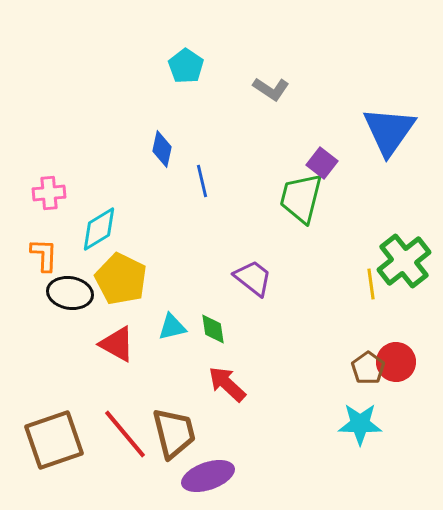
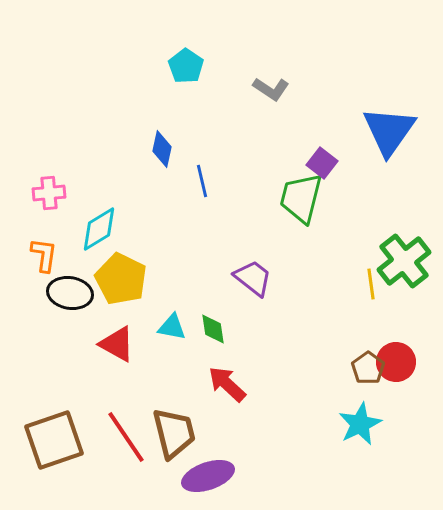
orange L-shape: rotated 6 degrees clockwise
cyan triangle: rotated 24 degrees clockwise
cyan star: rotated 27 degrees counterclockwise
red line: moved 1 px right, 3 px down; rotated 6 degrees clockwise
